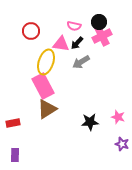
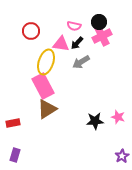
black star: moved 5 px right, 1 px up
purple star: moved 12 px down; rotated 24 degrees clockwise
purple rectangle: rotated 16 degrees clockwise
